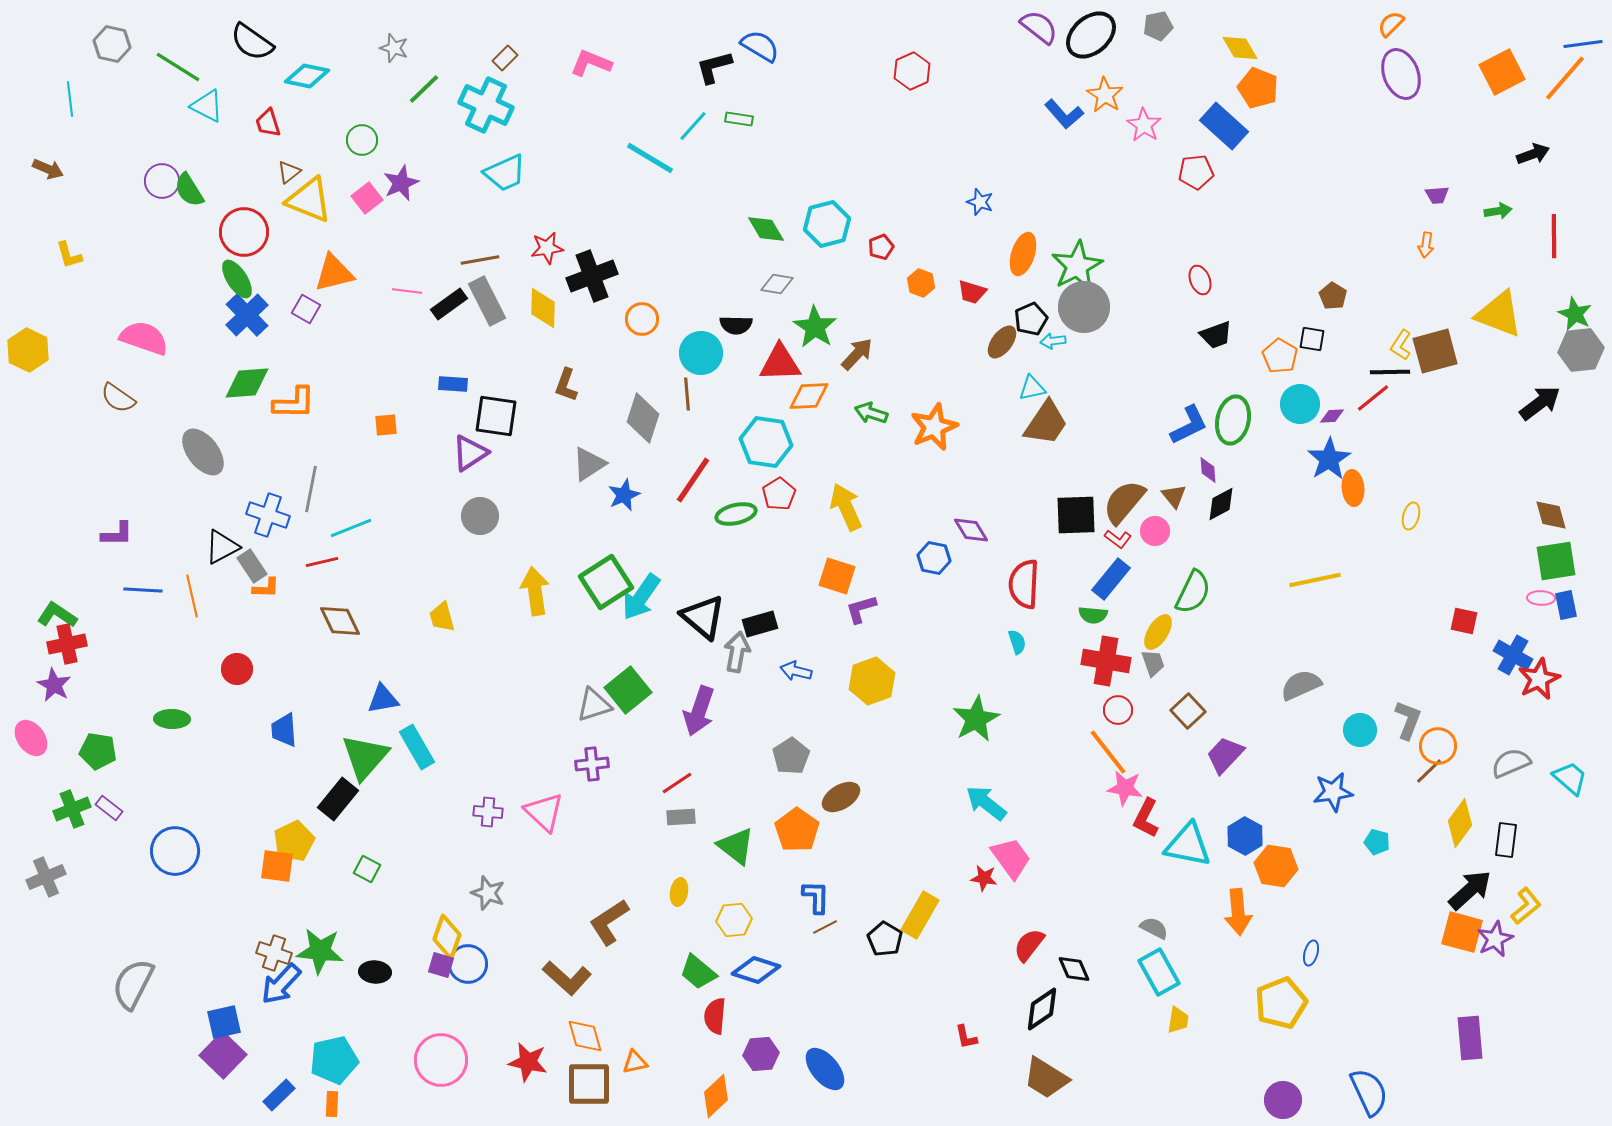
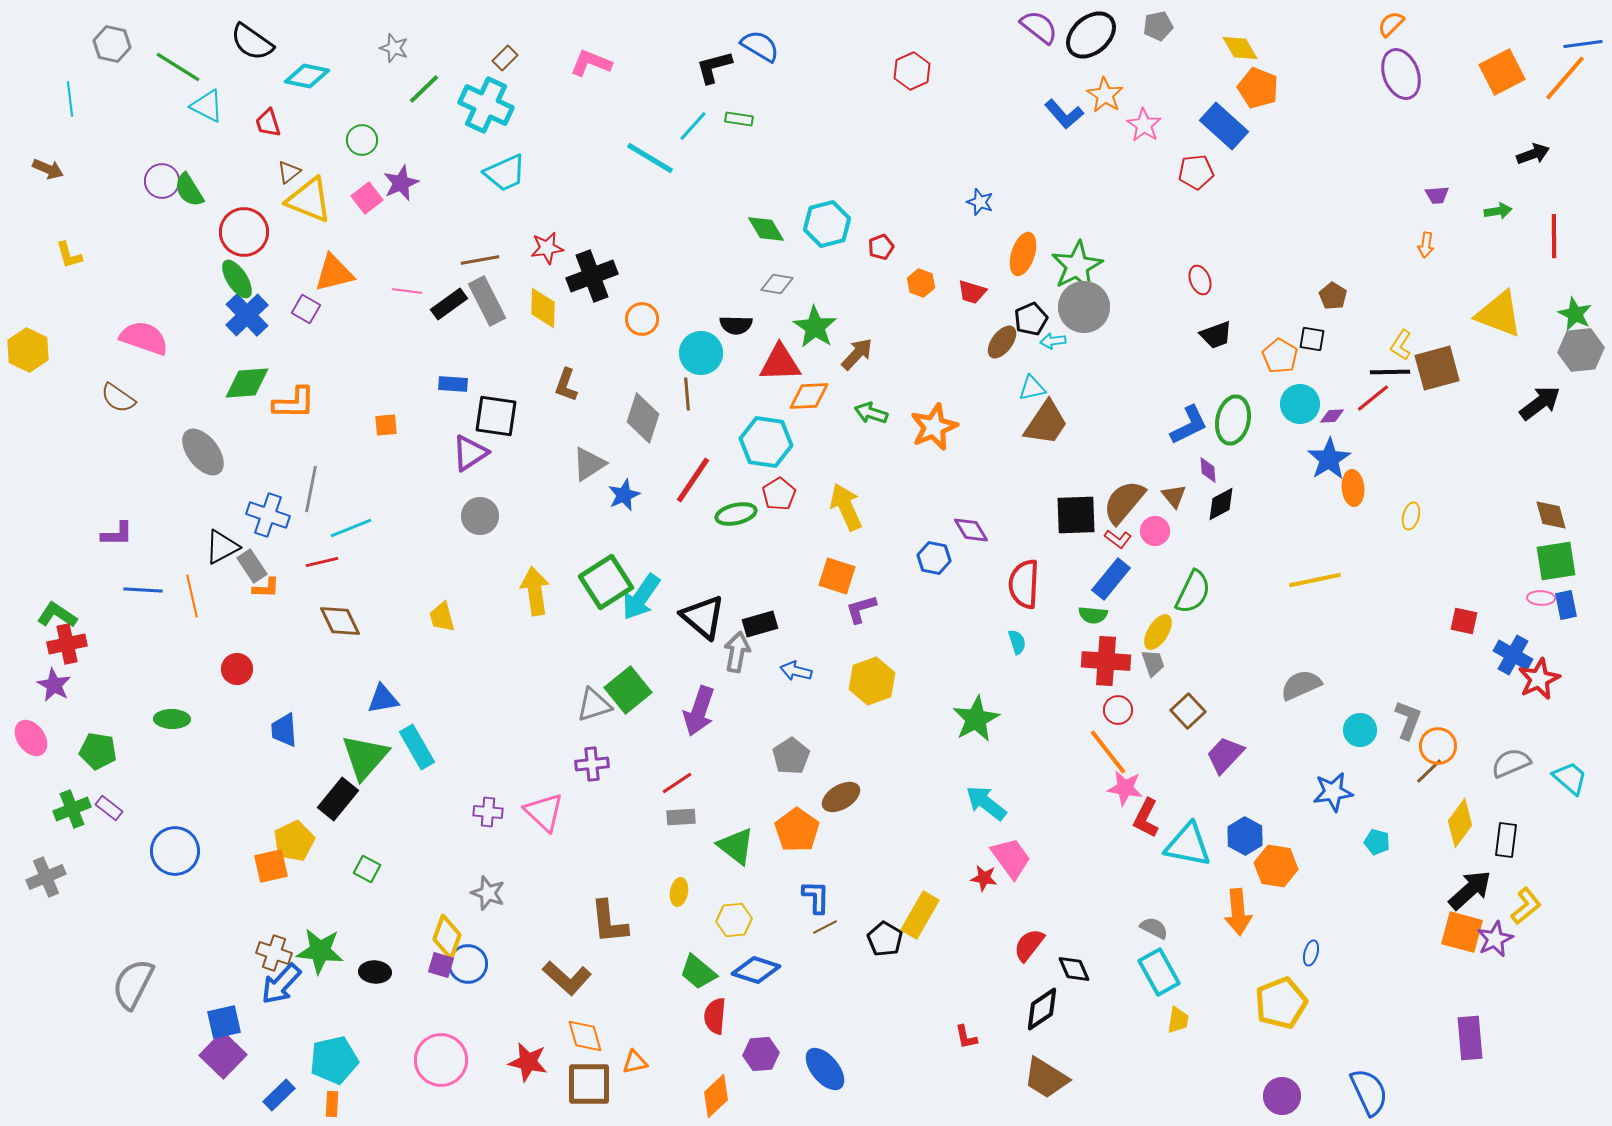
brown square at (1435, 351): moved 2 px right, 17 px down
red cross at (1106, 661): rotated 6 degrees counterclockwise
orange square at (277, 866): moved 6 px left; rotated 21 degrees counterclockwise
brown L-shape at (609, 922): rotated 63 degrees counterclockwise
purple circle at (1283, 1100): moved 1 px left, 4 px up
